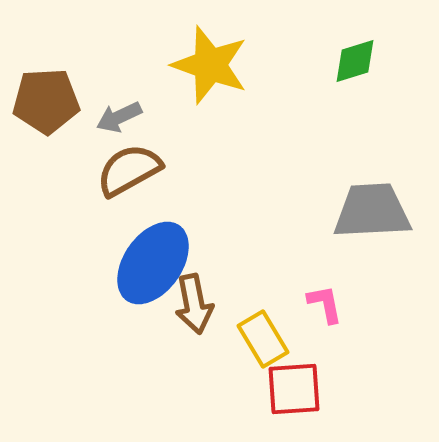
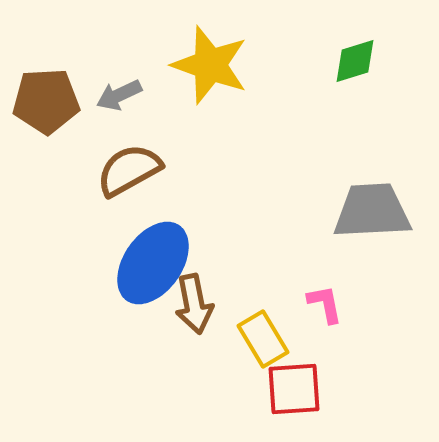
gray arrow: moved 22 px up
